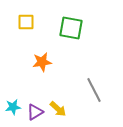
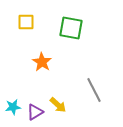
orange star: rotated 30 degrees counterclockwise
yellow arrow: moved 4 px up
